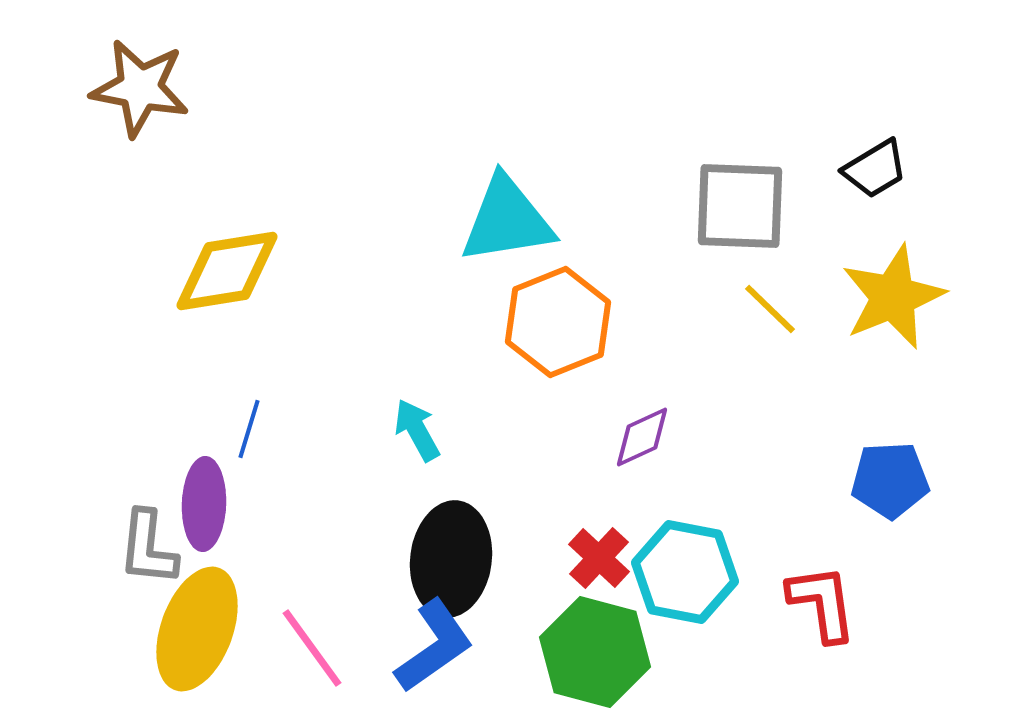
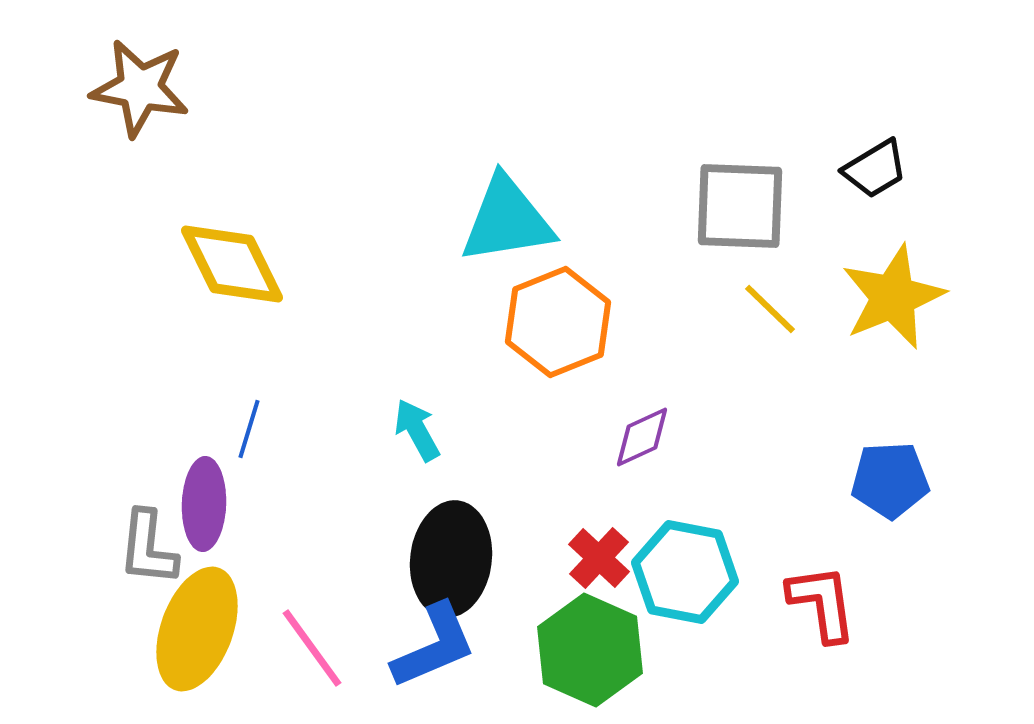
yellow diamond: moved 5 px right, 7 px up; rotated 73 degrees clockwise
blue L-shape: rotated 12 degrees clockwise
green hexagon: moved 5 px left, 2 px up; rotated 9 degrees clockwise
